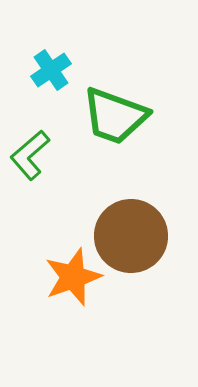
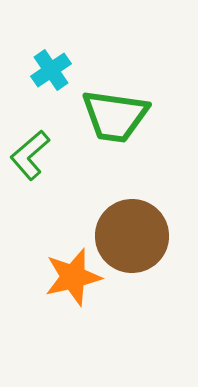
green trapezoid: rotated 12 degrees counterclockwise
brown circle: moved 1 px right
orange star: rotated 6 degrees clockwise
